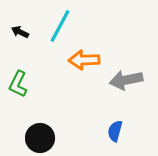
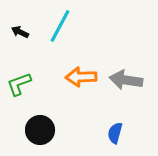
orange arrow: moved 3 px left, 17 px down
gray arrow: rotated 20 degrees clockwise
green L-shape: moved 1 px right; rotated 44 degrees clockwise
blue semicircle: moved 2 px down
black circle: moved 8 px up
